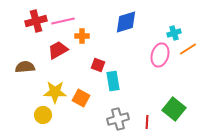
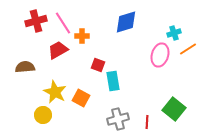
pink line: moved 2 px down; rotated 70 degrees clockwise
yellow star: rotated 25 degrees clockwise
